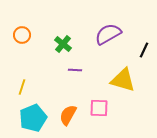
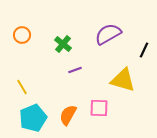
purple line: rotated 24 degrees counterclockwise
yellow line: rotated 49 degrees counterclockwise
